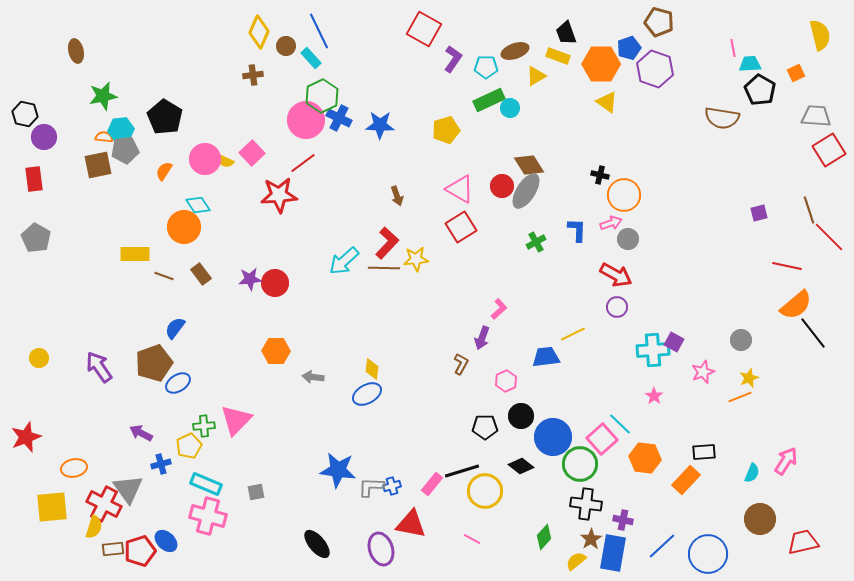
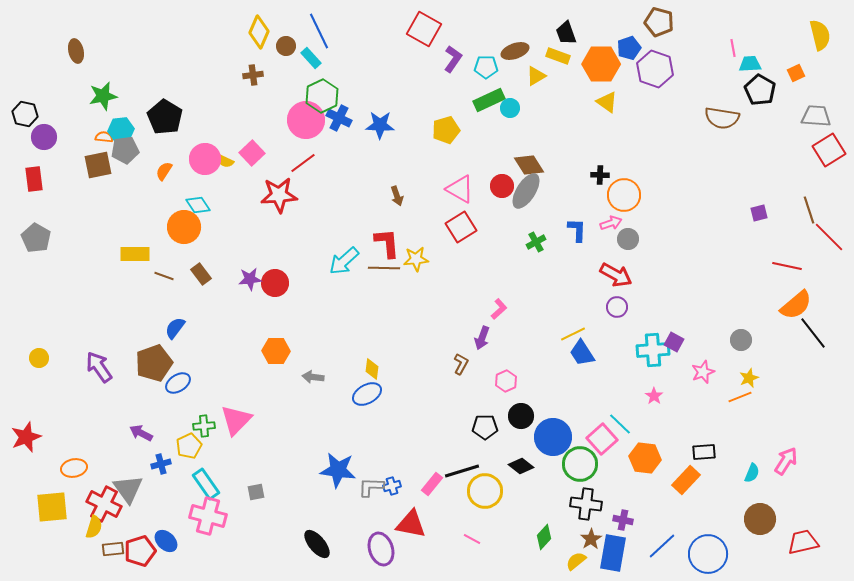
black cross at (600, 175): rotated 12 degrees counterclockwise
red L-shape at (387, 243): rotated 48 degrees counterclockwise
blue trapezoid at (546, 357): moved 36 px right, 4 px up; rotated 116 degrees counterclockwise
cyan rectangle at (206, 484): rotated 32 degrees clockwise
